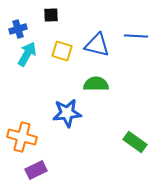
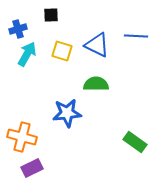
blue triangle: rotated 12 degrees clockwise
purple rectangle: moved 4 px left, 2 px up
